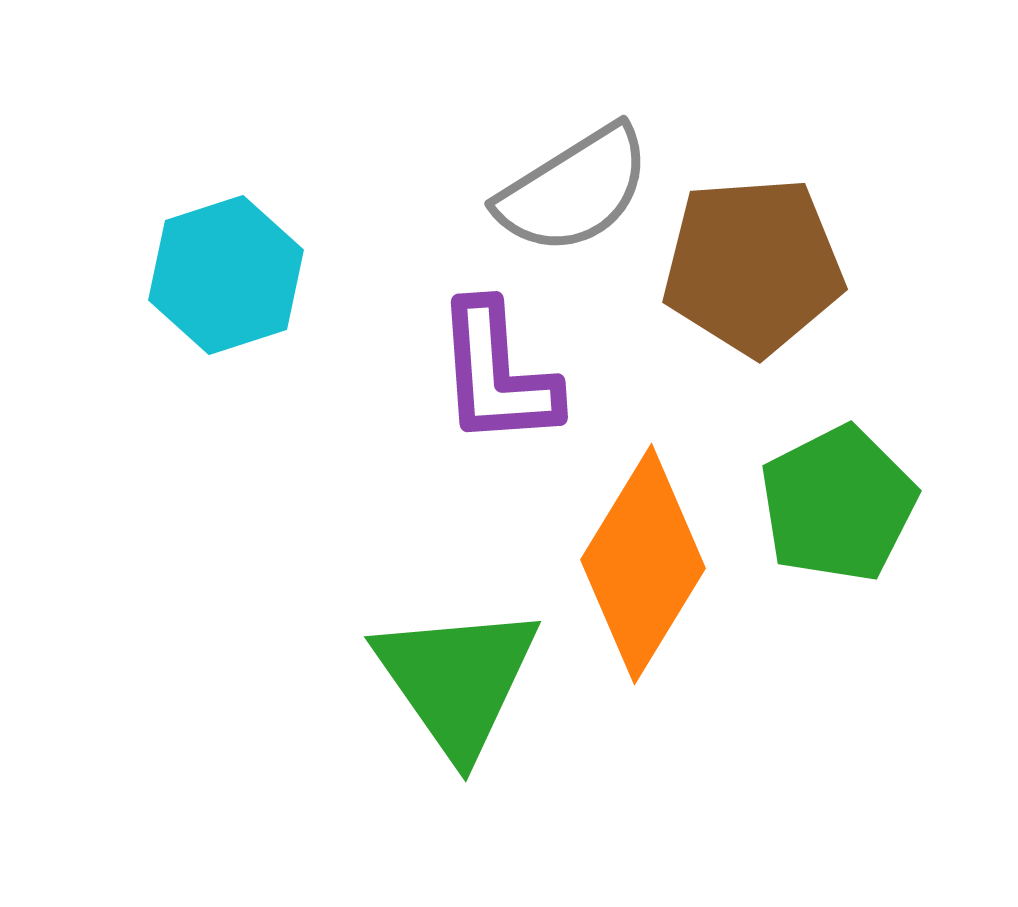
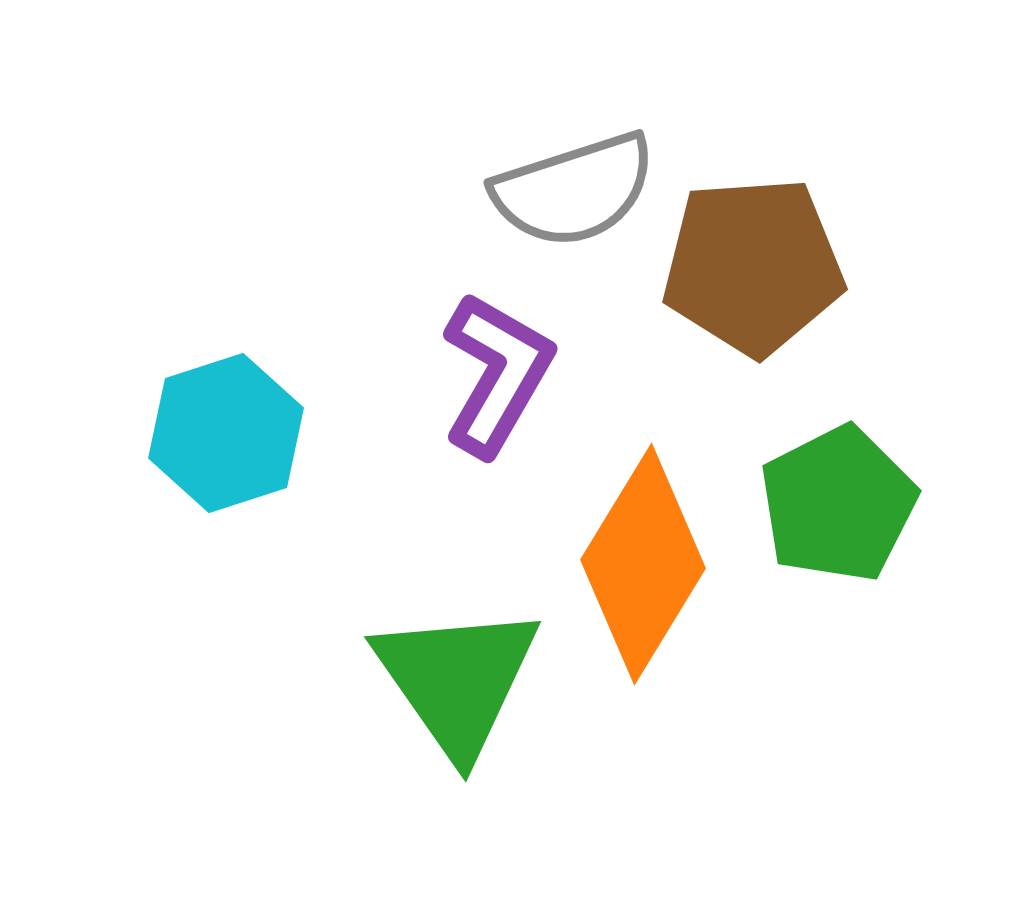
gray semicircle: rotated 14 degrees clockwise
cyan hexagon: moved 158 px down
purple L-shape: rotated 146 degrees counterclockwise
